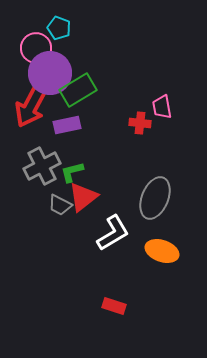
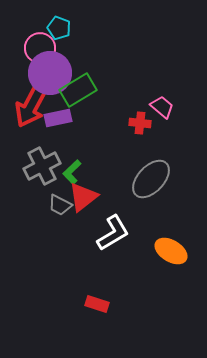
pink circle: moved 4 px right
pink trapezoid: rotated 140 degrees clockwise
purple rectangle: moved 9 px left, 7 px up
green L-shape: rotated 30 degrees counterclockwise
gray ellipse: moved 4 px left, 19 px up; rotated 21 degrees clockwise
orange ellipse: moved 9 px right; rotated 12 degrees clockwise
red rectangle: moved 17 px left, 2 px up
